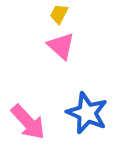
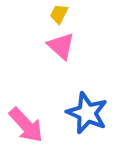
pink arrow: moved 2 px left, 3 px down
